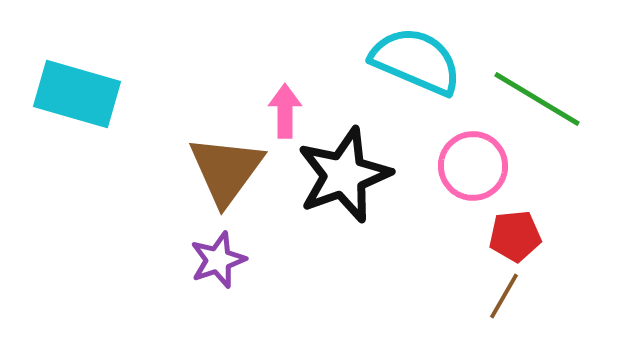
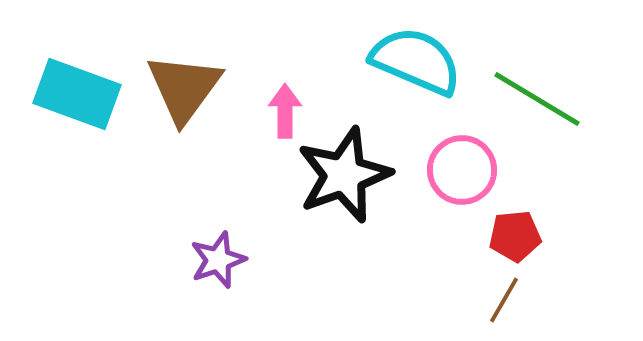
cyan rectangle: rotated 4 degrees clockwise
pink circle: moved 11 px left, 4 px down
brown triangle: moved 42 px left, 82 px up
brown line: moved 4 px down
